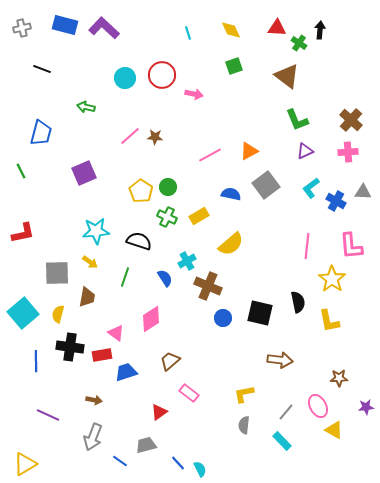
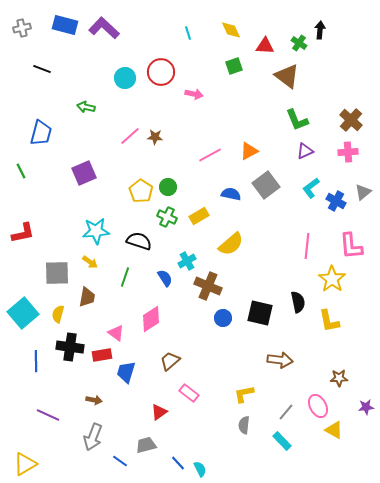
red triangle at (277, 28): moved 12 px left, 18 px down
red circle at (162, 75): moved 1 px left, 3 px up
gray triangle at (363, 192): rotated 42 degrees counterclockwise
blue trapezoid at (126, 372): rotated 55 degrees counterclockwise
